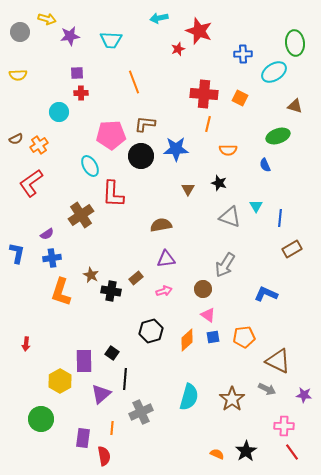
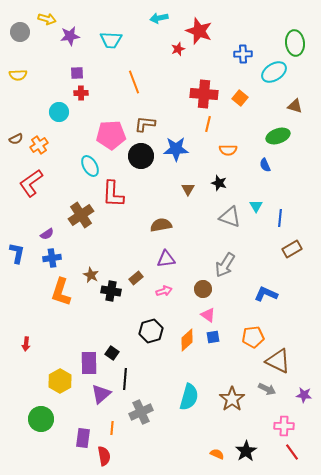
orange square at (240, 98): rotated 14 degrees clockwise
orange pentagon at (244, 337): moved 9 px right
purple rectangle at (84, 361): moved 5 px right, 2 px down
